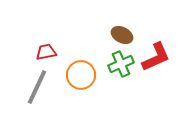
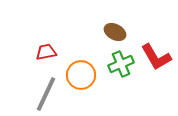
brown ellipse: moved 7 px left, 3 px up
red L-shape: rotated 84 degrees clockwise
gray line: moved 9 px right, 7 px down
